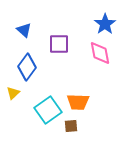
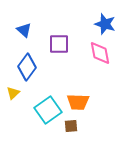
blue star: rotated 20 degrees counterclockwise
